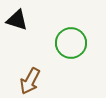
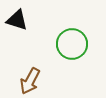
green circle: moved 1 px right, 1 px down
